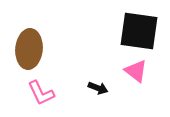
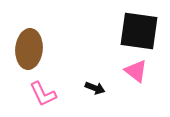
black arrow: moved 3 px left
pink L-shape: moved 2 px right, 1 px down
